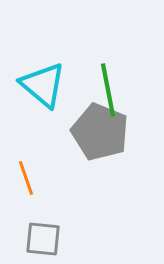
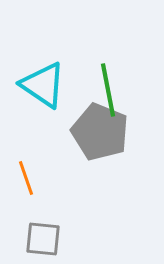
cyan triangle: rotated 6 degrees counterclockwise
